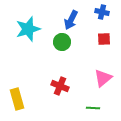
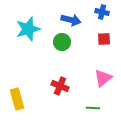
blue arrow: rotated 102 degrees counterclockwise
